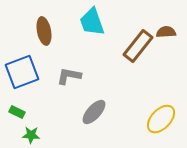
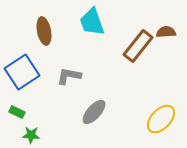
blue square: rotated 12 degrees counterclockwise
